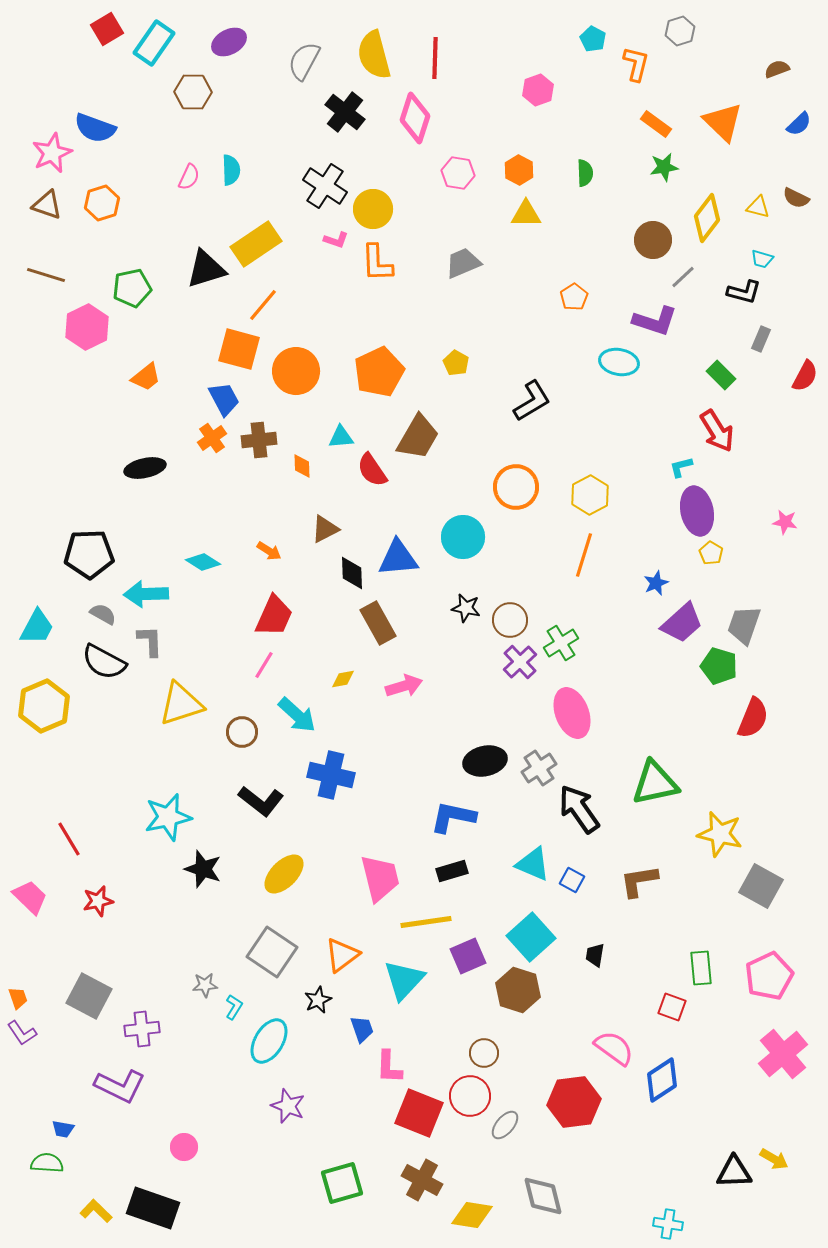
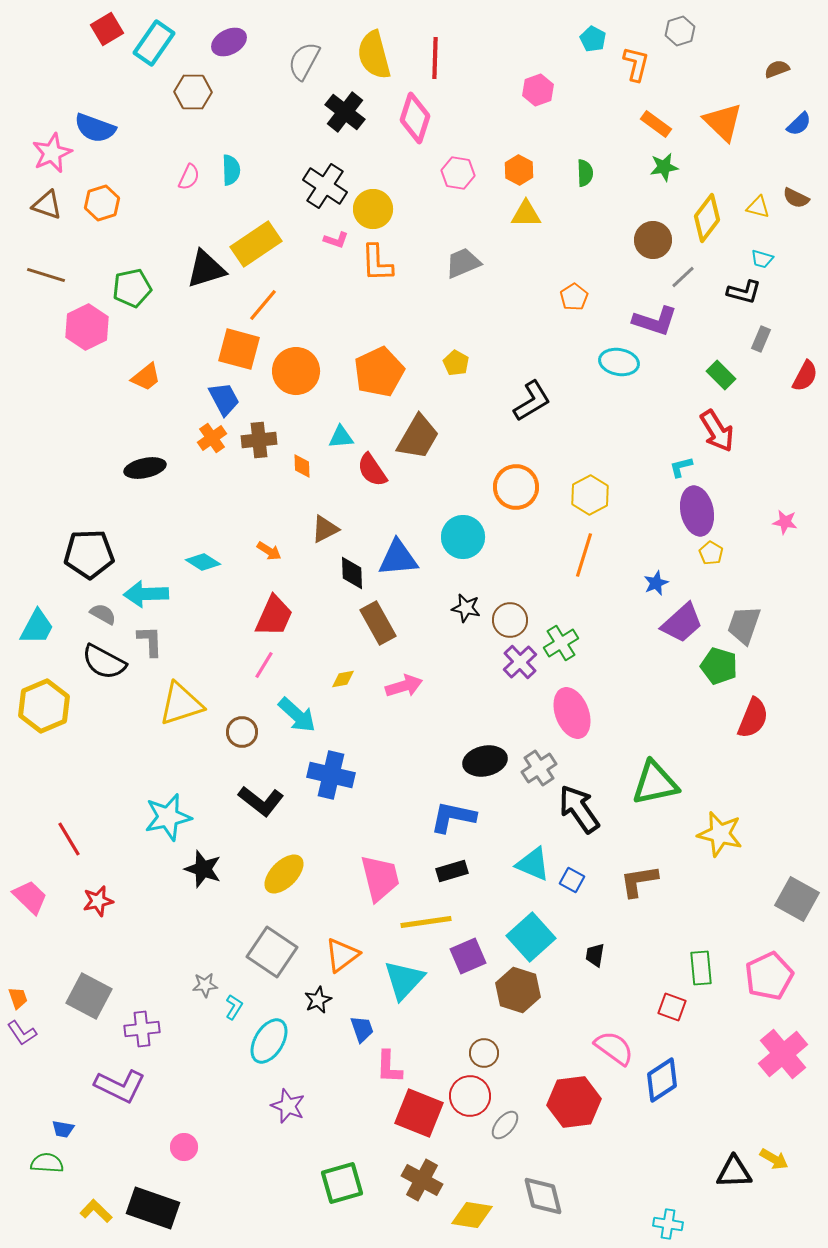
gray square at (761, 886): moved 36 px right, 13 px down
